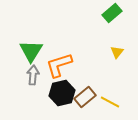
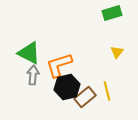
green rectangle: rotated 24 degrees clockwise
green triangle: moved 2 px left, 2 px down; rotated 35 degrees counterclockwise
black hexagon: moved 5 px right, 6 px up
yellow line: moved 3 px left, 11 px up; rotated 48 degrees clockwise
